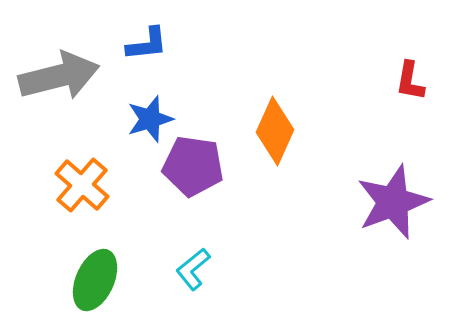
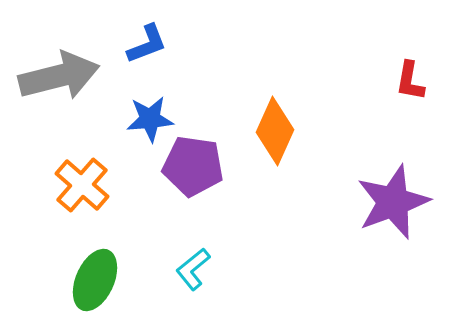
blue L-shape: rotated 15 degrees counterclockwise
blue star: rotated 12 degrees clockwise
